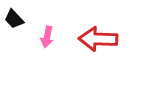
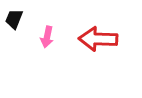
black trapezoid: rotated 65 degrees clockwise
